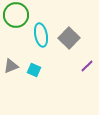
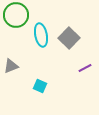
purple line: moved 2 px left, 2 px down; rotated 16 degrees clockwise
cyan square: moved 6 px right, 16 px down
